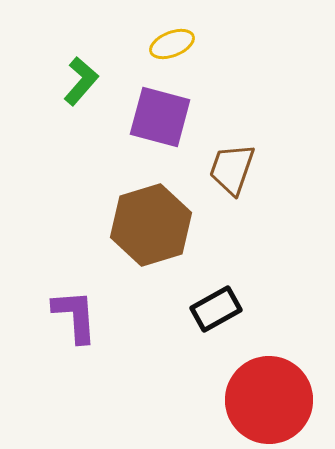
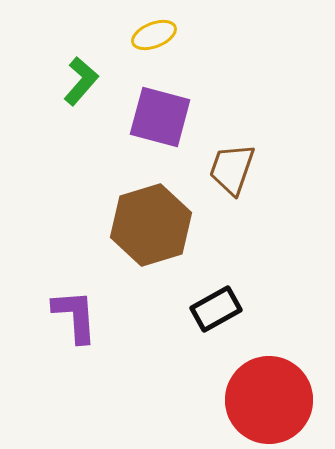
yellow ellipse: moved 18 px left, 9 px up
